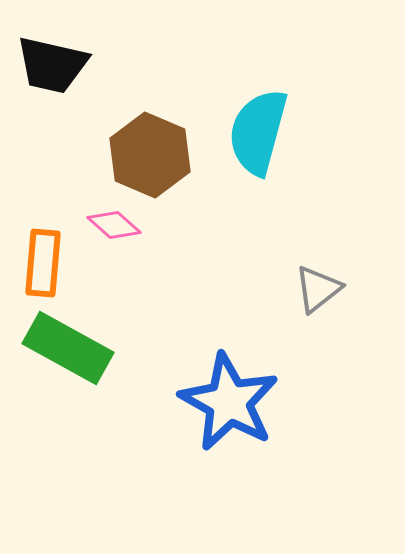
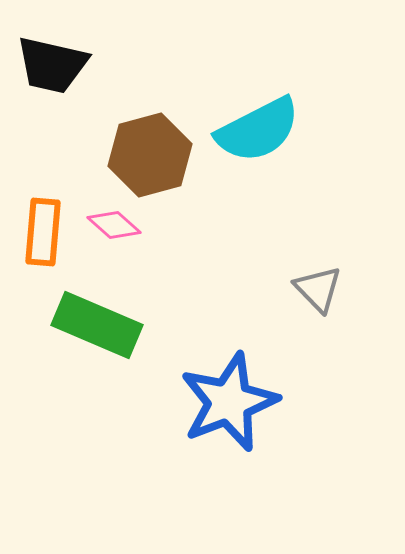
cyan semicircle: moved 2 px up; rotated 132 degrees counterclockwise
brown hexagon: rotated 22 degrees clockwise
orange rectangle: moved 31 px up
gray triangle: rotated 36 degrees counterclockwise
green rectangle: moved 29 px right, 23 px up; rotated 6 degrees counterclockwise
blue star: rotated 22 degrees clockwise
